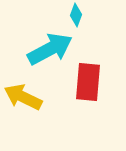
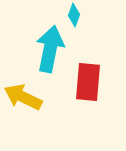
cyan diamond: moved 2 px left
cyan arrow: rotated 51 degrees counterclockwise
